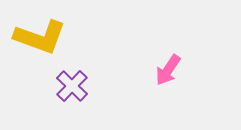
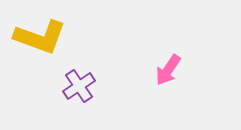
purple cross: moved 7 px right; rotated 12 degrees clockwise
